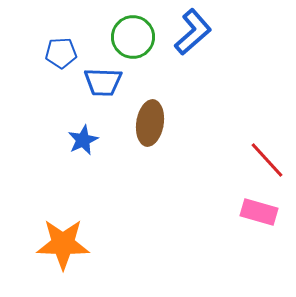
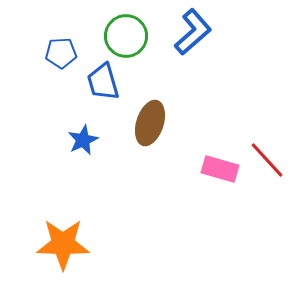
green circle: moved 7 px left, 1 px up
blue trapezoid: rotated 72 degrees clockwise
brown ellipse: rotated 9 degrees clockwise
pink rectangle: moved 39 px left, 43 px up
